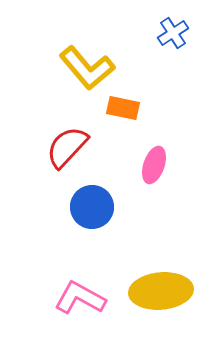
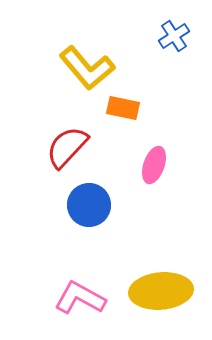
blue cross: moved 1 px right, 3 px down
blue circle: moved 3 px left, 2 px up
